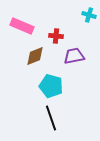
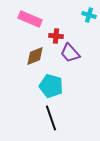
pink rectangle: moved 8 px right, 7 px up
purple trapezoid: moved 4 px left, 3 px up; rotated 120 degrees counterclockwise
